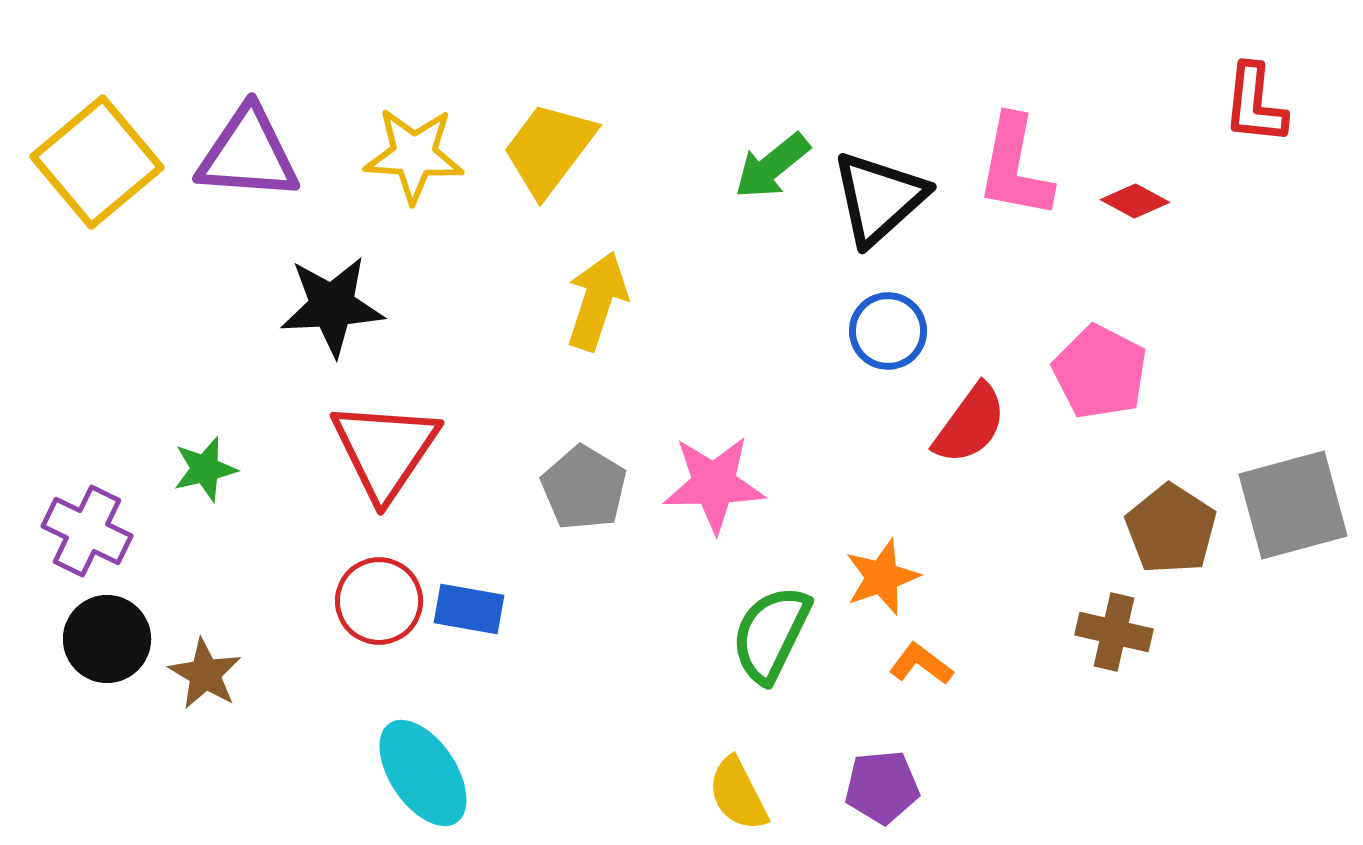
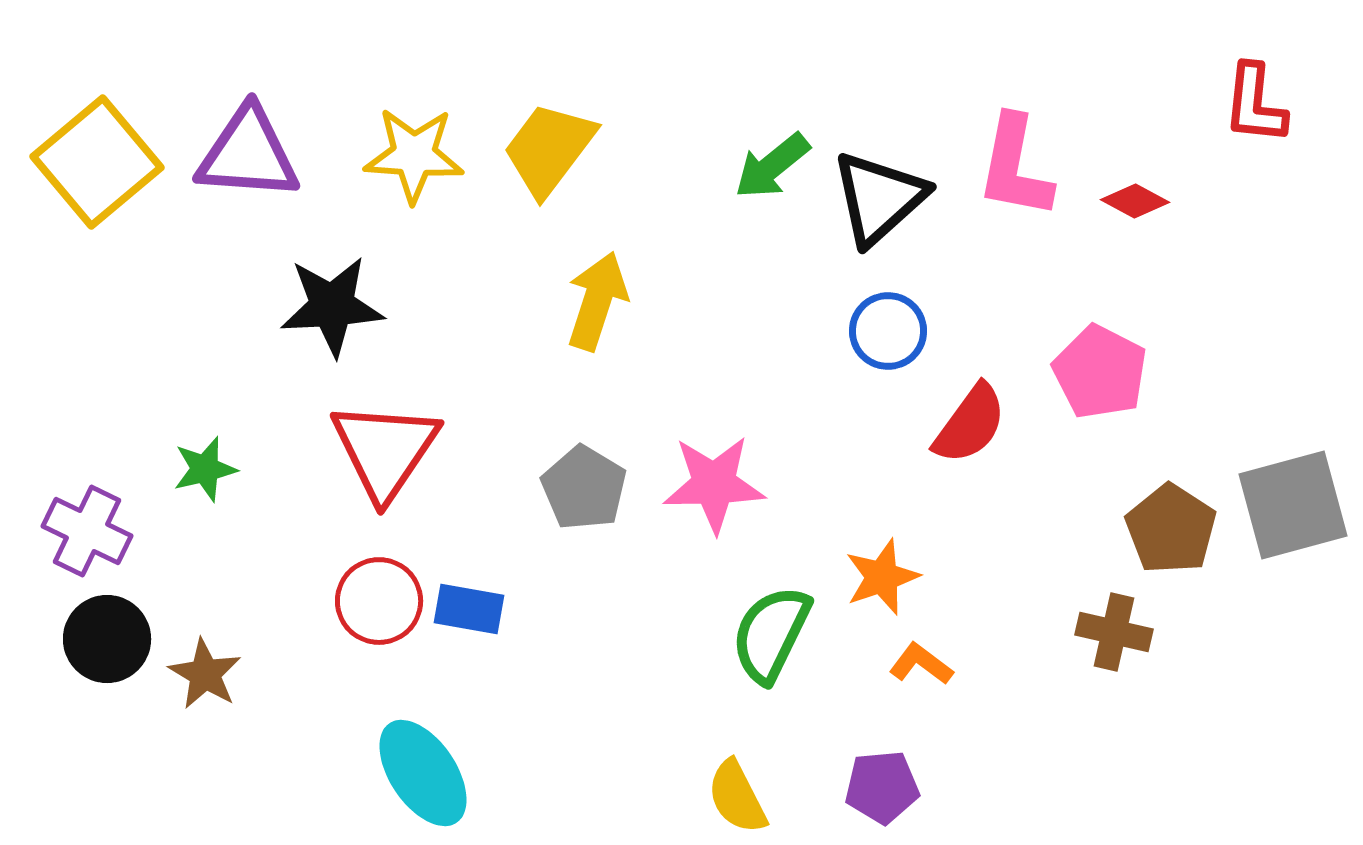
yellow semicircle: moved 1 px left, 3 px down
